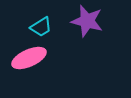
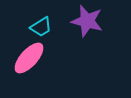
pink ellipse: rotated 24 degrees counterclockwise
